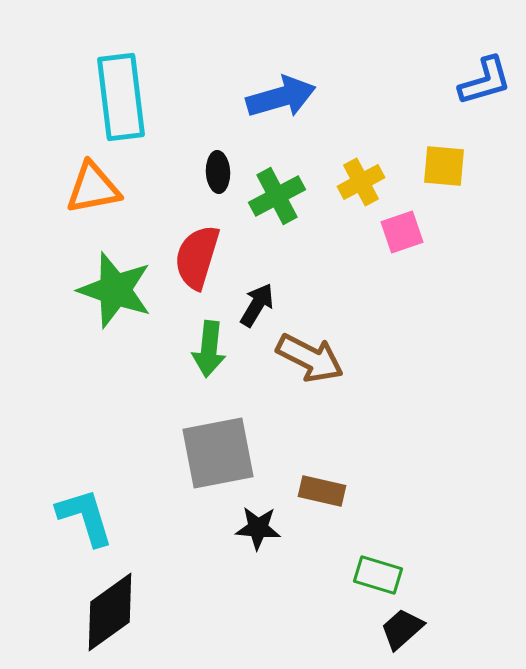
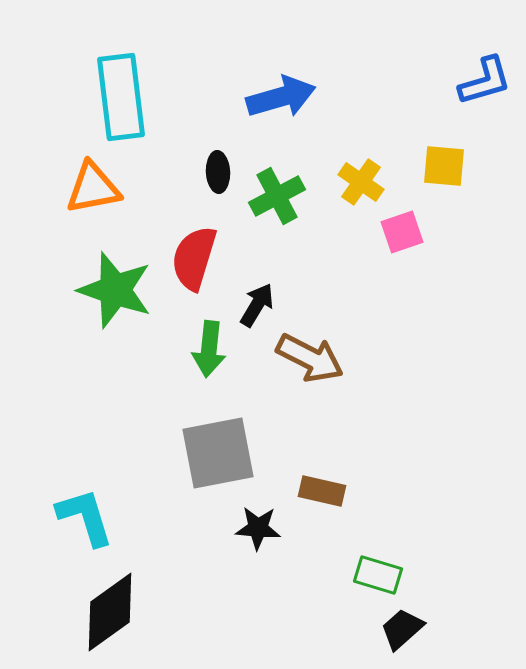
yellow cross: rotated 27 degrees counterclockwise
red semicircle: moved 3 px left, 1 px down
